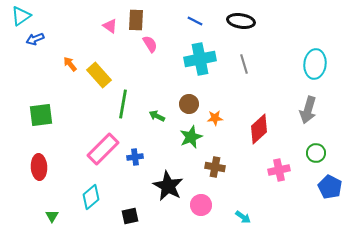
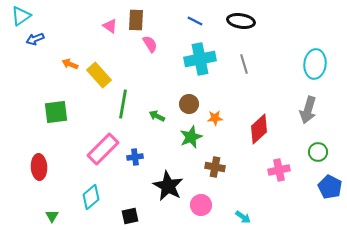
orange arrow: rotated 28 degrees counterclockwise
green square: moved 15 px right, 3 px up
green circle: moved 2 px right, 1 px up
